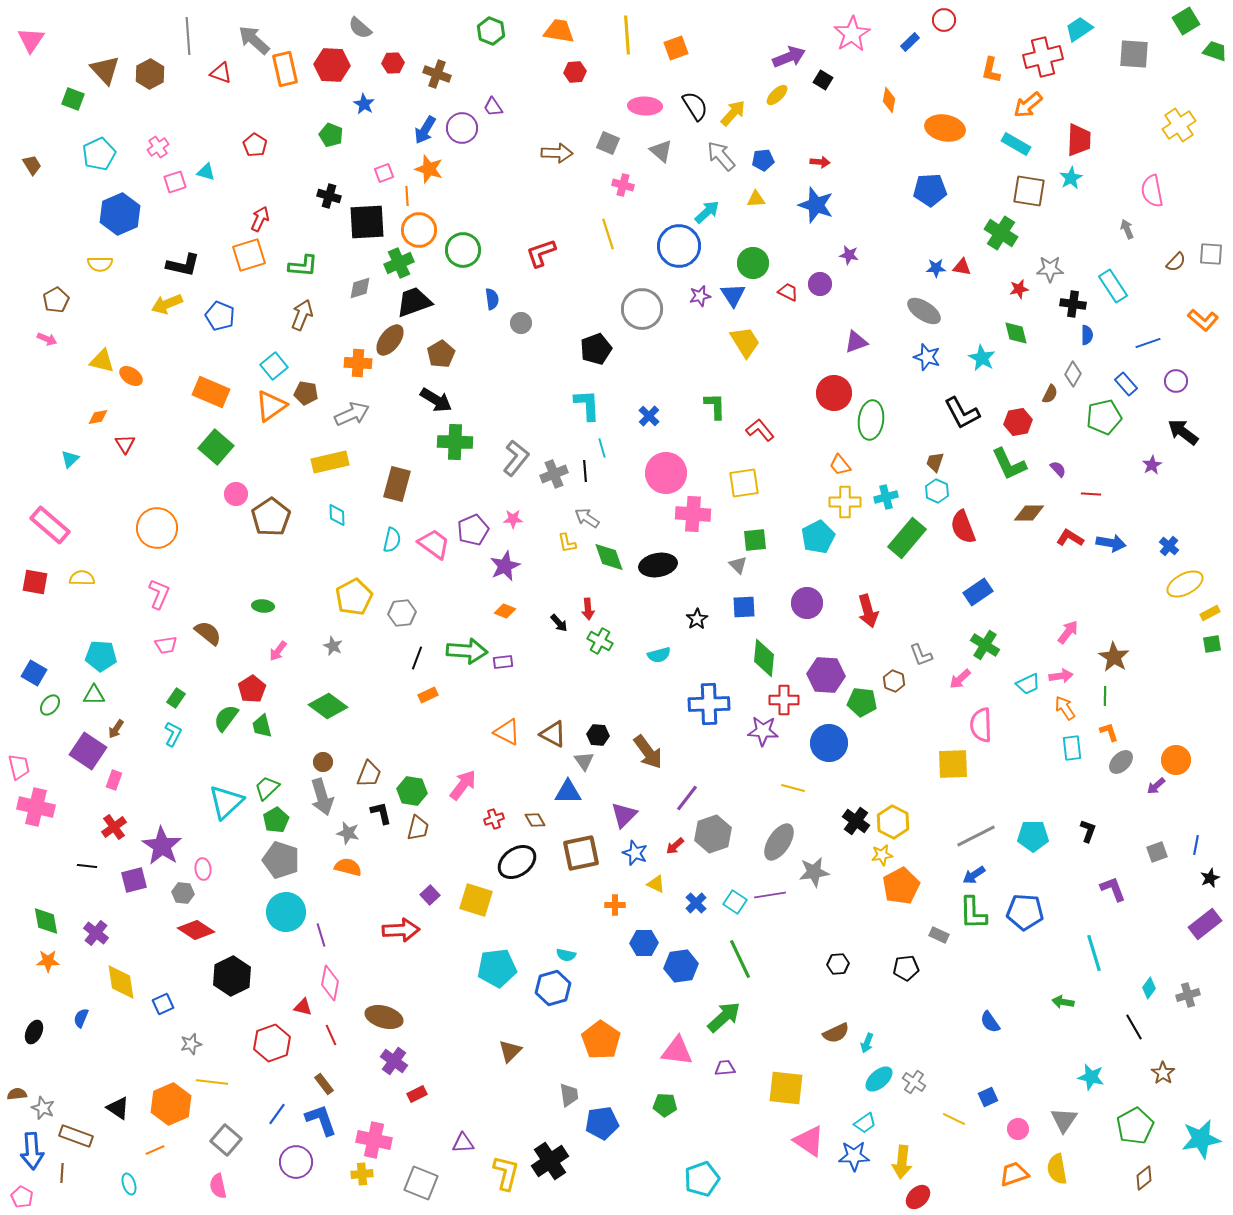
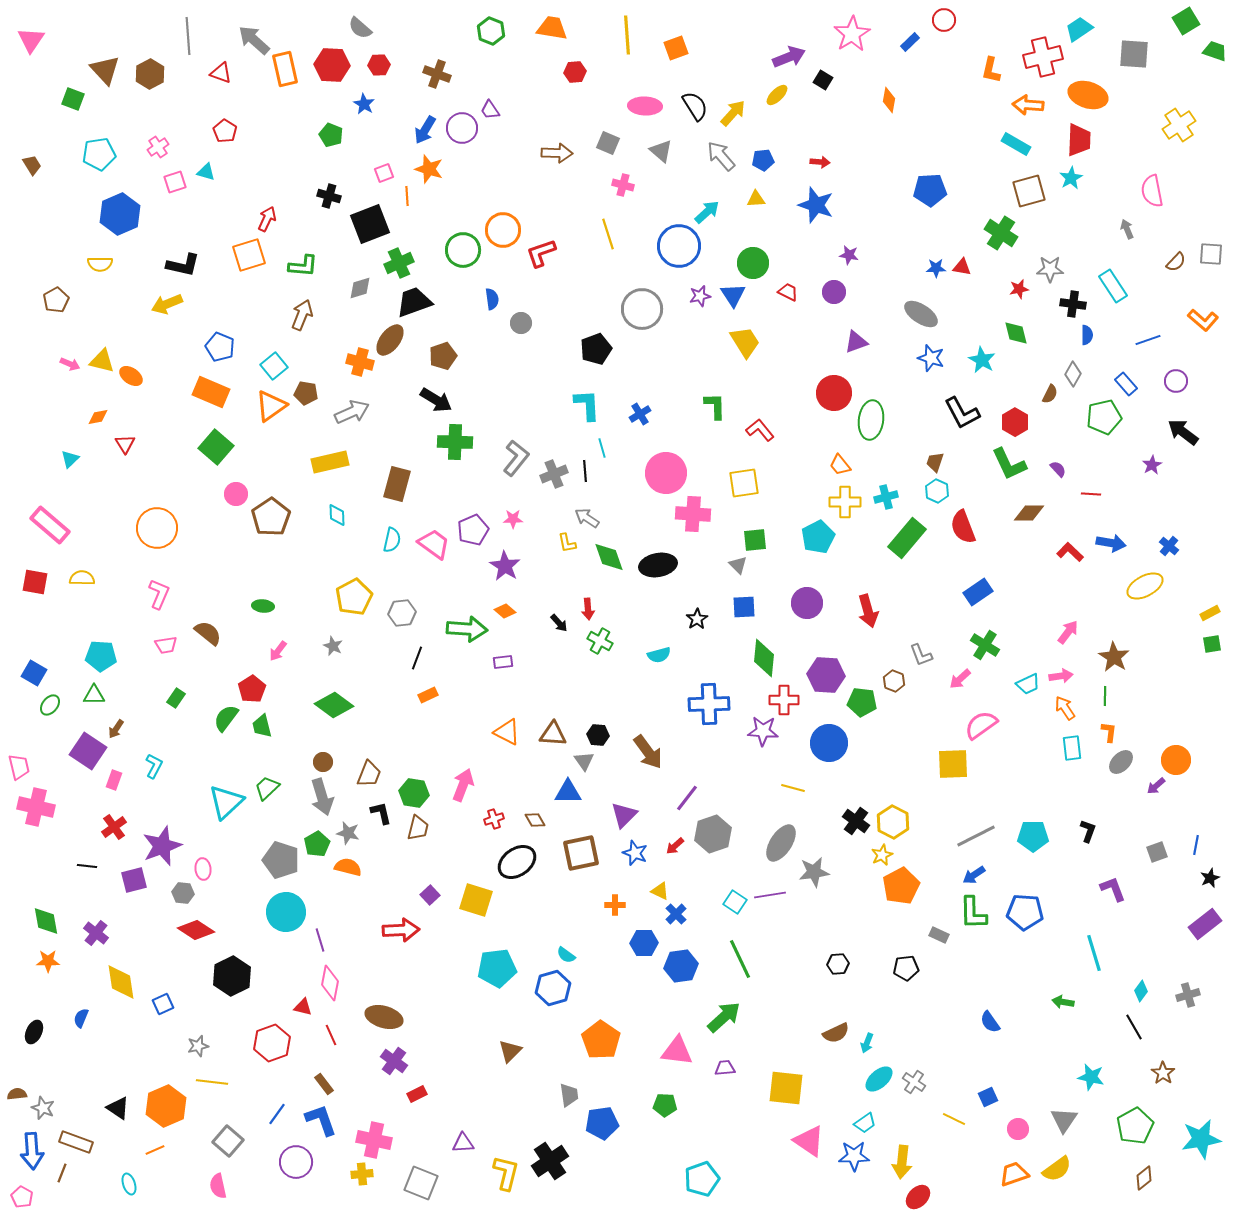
orange trapezoid at (559, 31): moved 7 px left, 3 px up
red hexagon at (393, 63): moved 14 px left, 2 px down
orange arrow at (1028, 105): rotated 44 degrees clockwise
purple trapezoid at (493, 107): moved 3 px left, 3 px down
orange ellipse at (945, 128): moved 143 px right, 33 px up; rotated 6 degrees clockwise
red pentagon at (255, 145): moved 30 px left, 14 px up
cyan pentagon at (99, 154): rotated 16 degrees clockwise
brown square at (1029, 191): rotated 24 degrees counterclockwise
red arrow at (260, 219): moved 7 px right
black square at (367, 222): moved 3 px right, 2 px down; rotated 18 degrees counterclockwise
orange circle at (419, 230): moved 84 px right
purple circle at (820, 284): moved 14 px right, 8 px down
gray ellipse at (924, 311): moved 3 px left, 3 px down
blue pentagon at (220, 316): moved 31 px down
pink arrow at (47, 339): moved 23 px right, 25 px down
blue line at (1148, 343): moved 3 px up
brown pentagon at (441, 354): moved 2 px right, 2 px down; rotated 12 degrees clockwise
blue star at (927, 357): moved 4 px right, 1 px down
cyan star at (982, 358): moved 2 px down
orange cross at (358, 363): moved 2 px right, 1 px up; rotated 12 degrees clockwise
gray arrow at (352, 414): moved 2 px up
blue cross at (649, 416): moved 9 px left, 2 px up; rotated 15 degrees clockwise
red hexagon at (1018, 422): moved 3 px left; rotated 20 degrees counterclockwise
red L-shape at (1070, 538): moved 14 px down; rotated 12 degrees clockwise
purple star at (505, 566): rotated 16 degrees counterclockwise
yellow ellipse at (1185, 584): moved 40 px left, 2 px down
orange diamond at (505, 611): rotated 20 degrees clockwise
green arrow at (467, 651): moved 22 px up
green diamond at (328, 706): moved 6 px right, 1 px up
pink semicircle at (981, 725): rotated 56 degrees clockwise
orange L-shape at (1109, 732): rotated 25 degrees clockwise
cyan L-shape at (173, 734): moved 19 px left, 32 px down
brown triangle at (553, 734): rotated 24 degrees counterclockwise
pink arrow at (463, 785): rotated 16 degrees counterclockwise
green hexagon at (412, 791): moved 2 px right, 2 px down
green pentagon at (276, 820): moved 41 px right, 24 px down
gray ellipse at (779, 842): moved 2 px right, 1 px down
purple star at (162, 846): rotated 18 degrees clockwise
yellow star at (882, 855): rotated 15 degrees counterclockwise
yellow triangle at (656, 884): moved 4 px right, 7 px down
blue cross at (696, 903): moved 20 px left, 11 px down
purple line at (321, 935): moved 1 px left, 5 px down
cyan semicircle at (566, 955): rotated 24 degrees clockwise
cyan diamond at (1149, 988): moved 8 px left, 3 px down
gray star at (191, 1044): moved 7 px right, 2 px down
orange hexagon at (171, 1104): moved 5 px left, 2 px down
brown rectangle at (76, 1136): moved 6 px down
gray square at (226, 1140): moved 2 px right, 1 px down
yellow semicircle at (1057, 1169): rotated 116 degrees counterclockwise
brown line at (62, 1173): rotated 18 degrees clockwise
